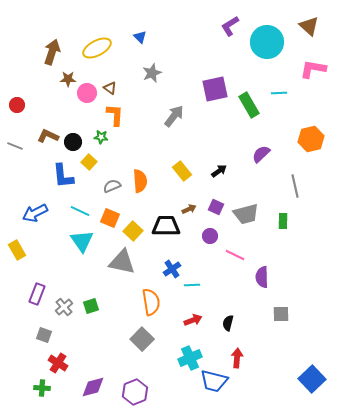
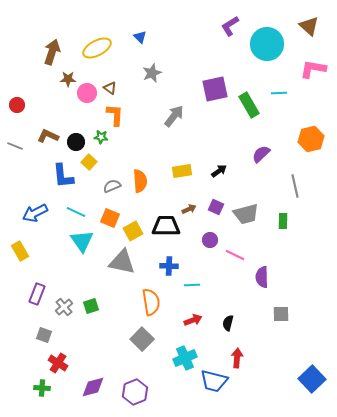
cyan circle at (267, 42): moved 2 px down
black circle at (73, 142): moved 3 px right
yellow rectangle at (182, 171): rotated 60 degrees counterclockwise
cyan line at (80, 211): moved 4 px left, 1 px down
yellow square at (133, 231): rotated 18 degrees clockwise
purple circle at (210, 236): moved 4 px down
yellow rectangle at (17, 250): moved 3 px right, 1 px down
blue cross at (172, 269): moved 3 px left, 3 px up; rotated 36 degrees clockwise
cyan cross at (190, 358): moved 5 px left
